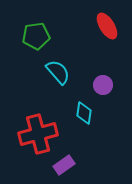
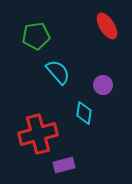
purple rectangle: rotated 20 degrees clockwise
